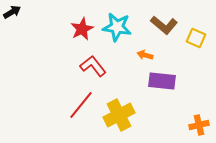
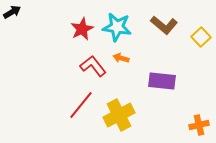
yellow square: moved 5 px right, 1 px up; rotated 24 degrees clockwise
orange arrow: moved 24 px left, 3 px down
